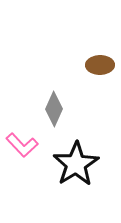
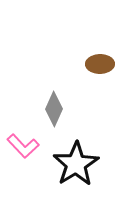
brown ellipse: moved 1 px up
pink L-shape: moved 1 px right, 1 px down
